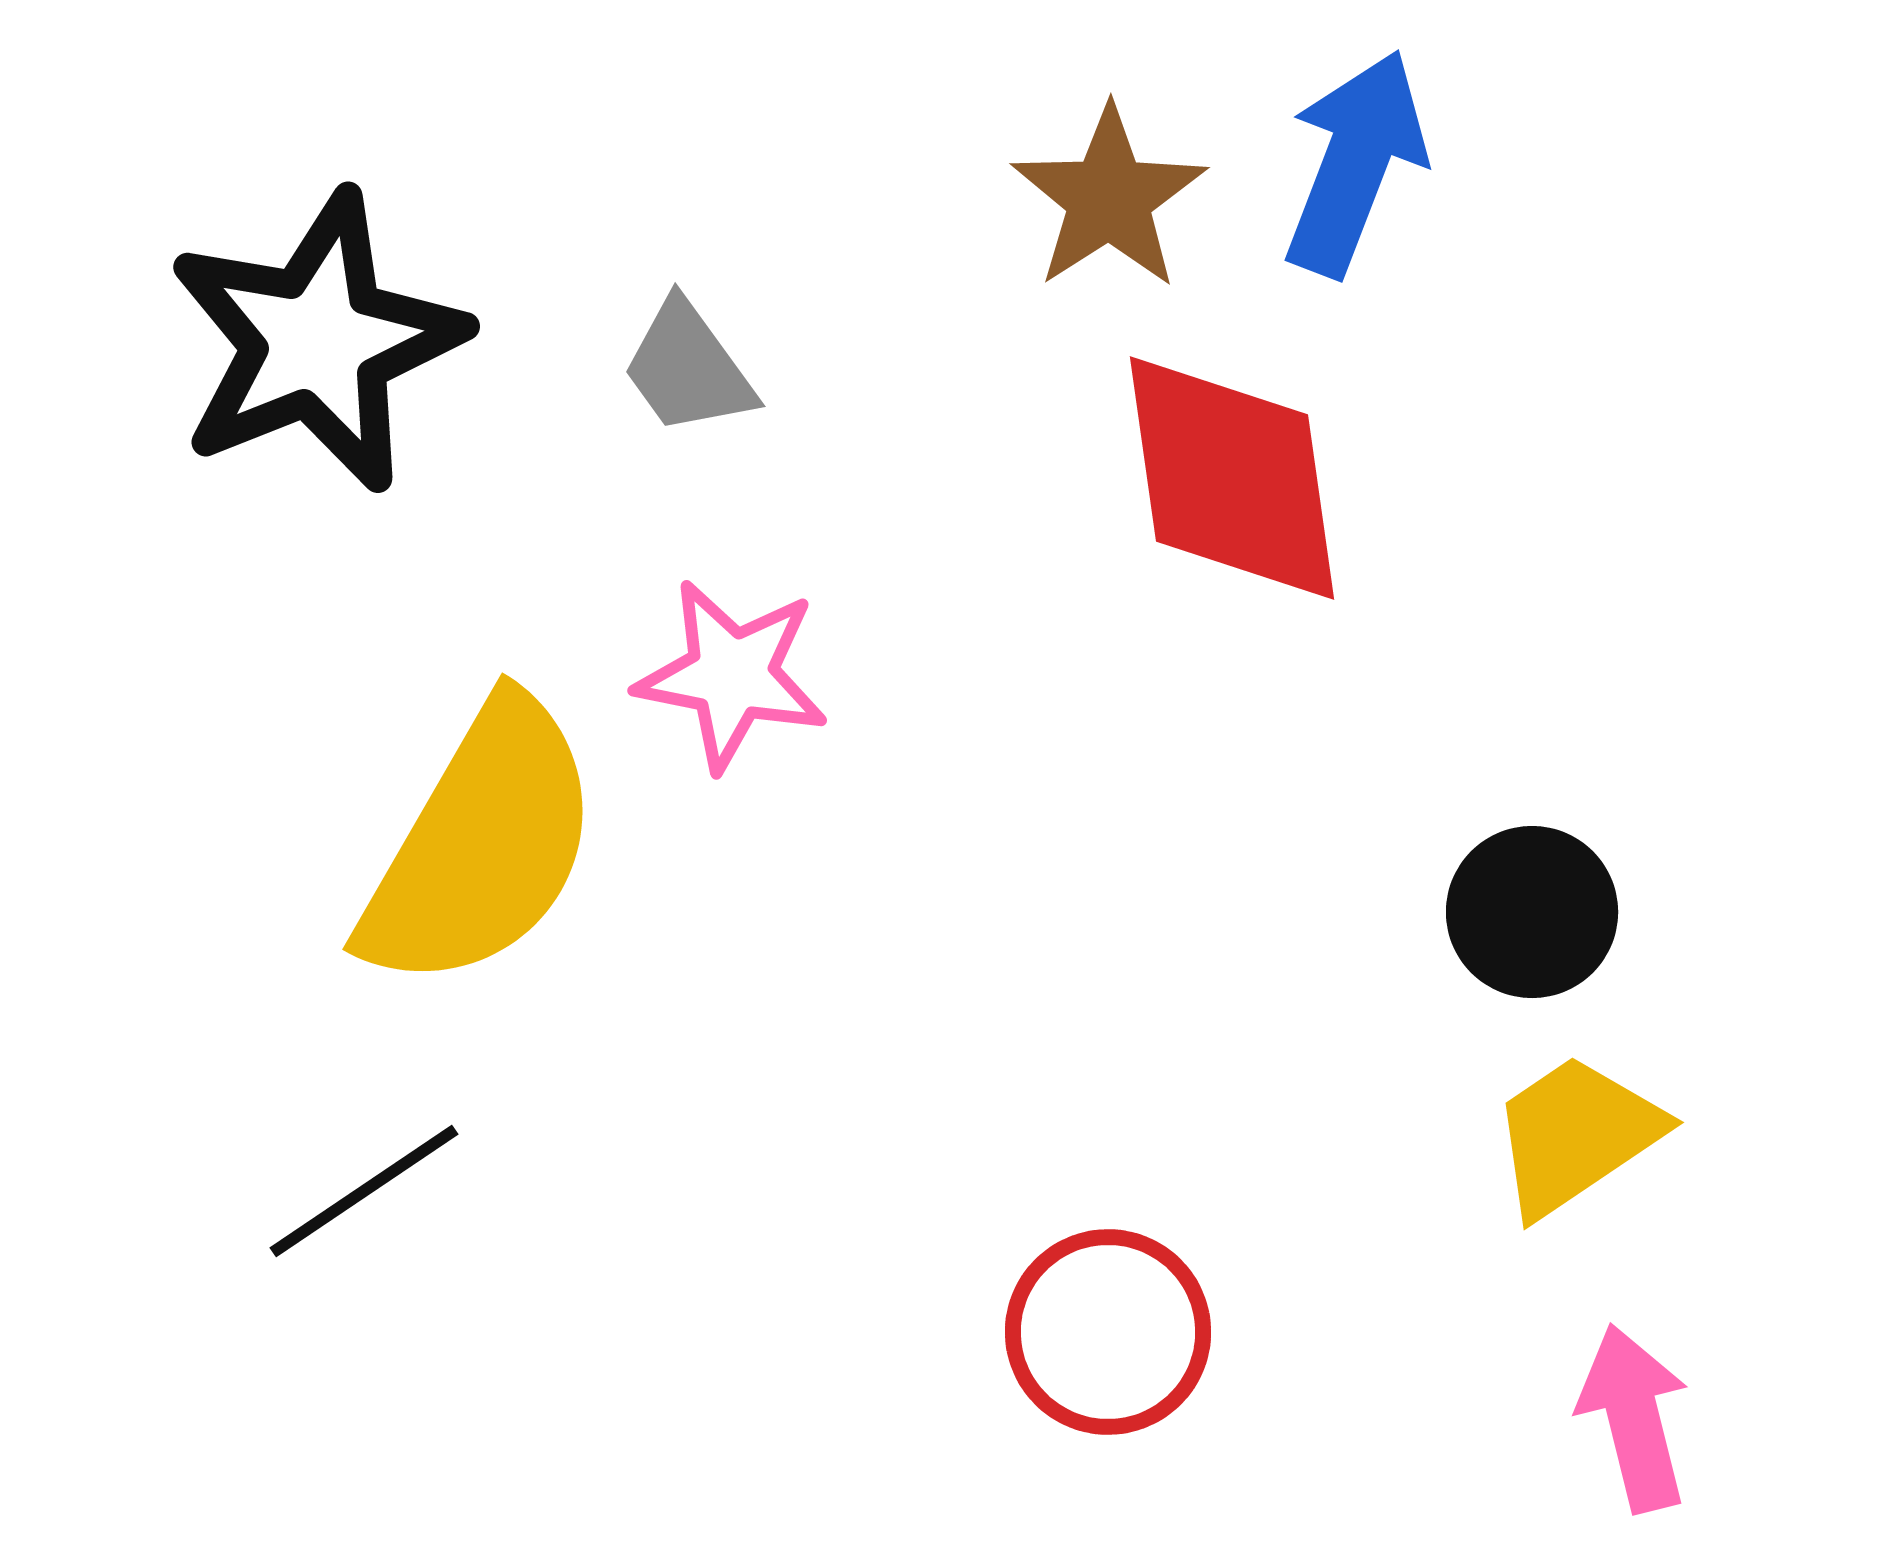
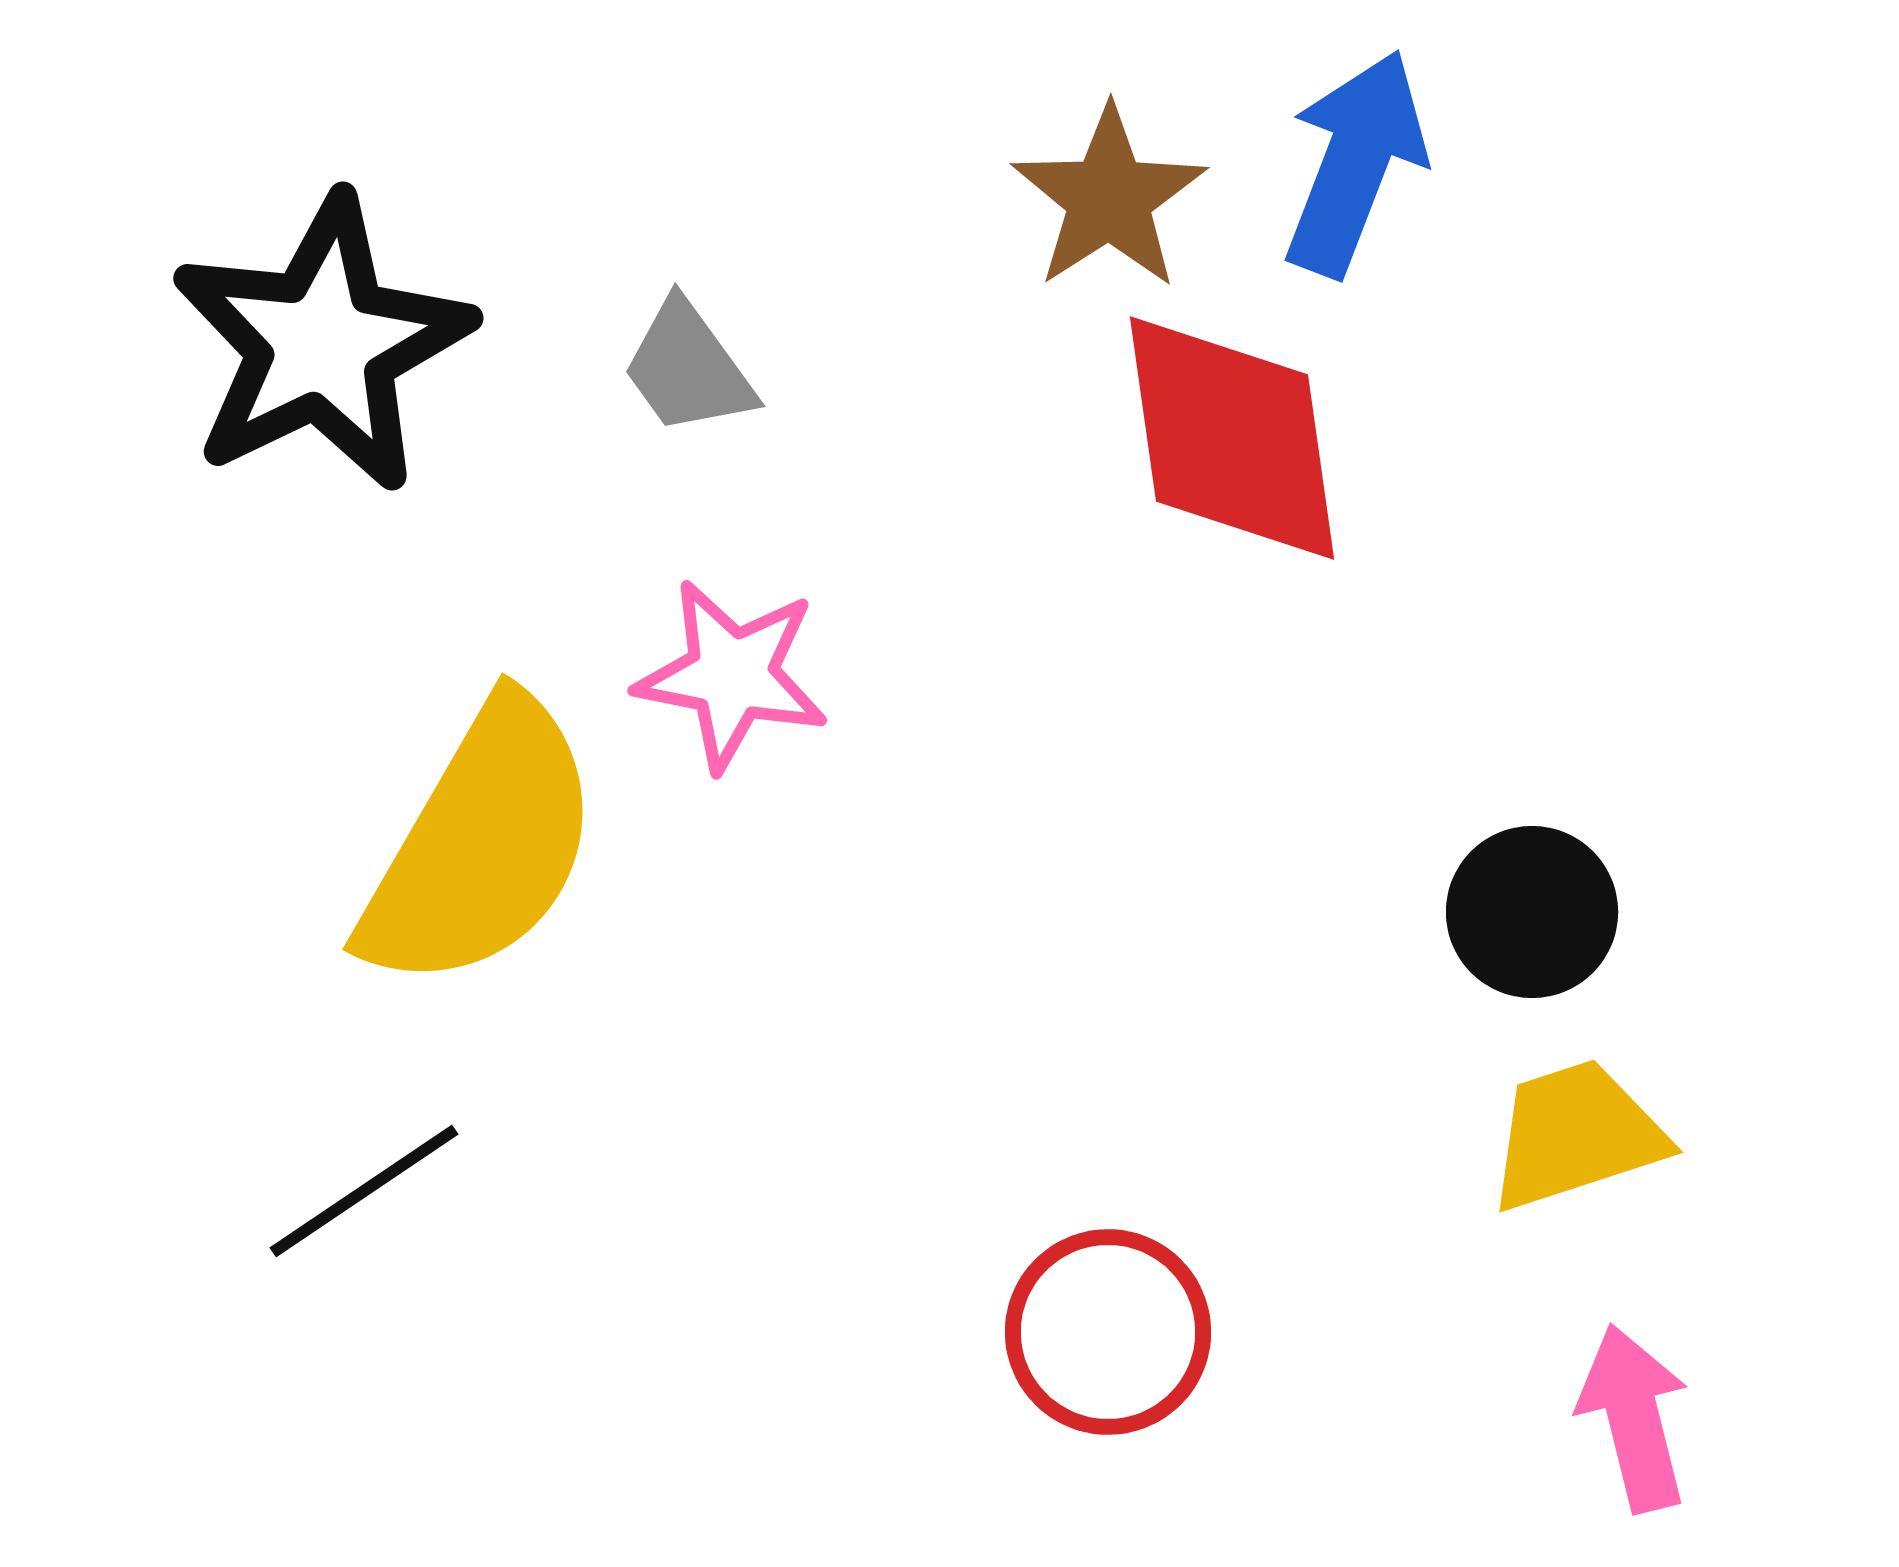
black star: moved 5 px right, 2 px down; rotated 4 degrees counterclockwise
red diamond: moved 40 px up
yellow trapezoid: rotated 16 degrees clockwise
